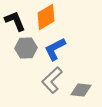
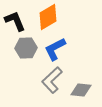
orange diamond: moved 2 px right
